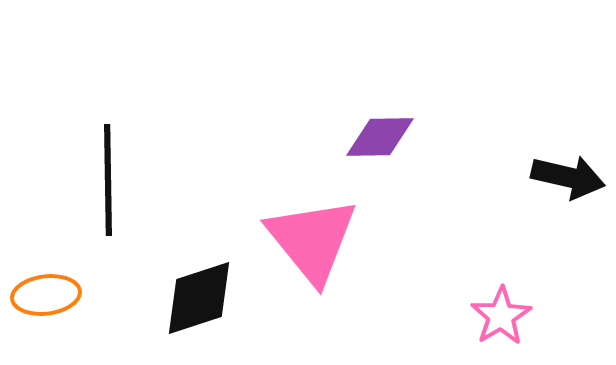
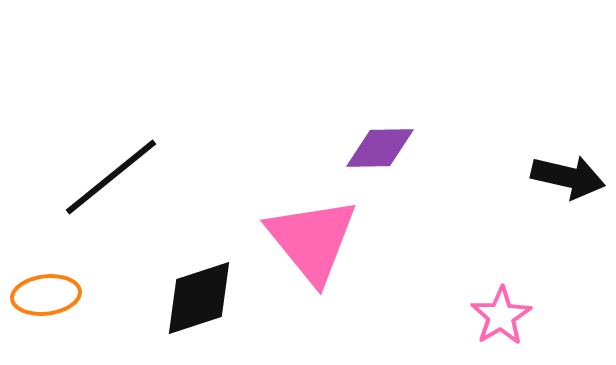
purple diamond: moved 11 px down
black line: moved 3 px right, 3 px up; rotated 52 degrees clockwise
